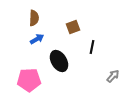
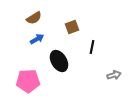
brown semicircle: rotated 56 degrees clockwise
brown square: moved 1 px left
gray arrow: moved 1 px right, 1 px up; rotated 32 degrees clockwise
pink pentagon: moved 1 px left, 1 px down
